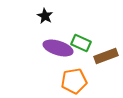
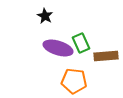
green rectangle: rotated 42 degrees clockwise
brown rectangle: rotated 15 degrees clockwise
orange pentagon: rotated 15 degrees clockwise
